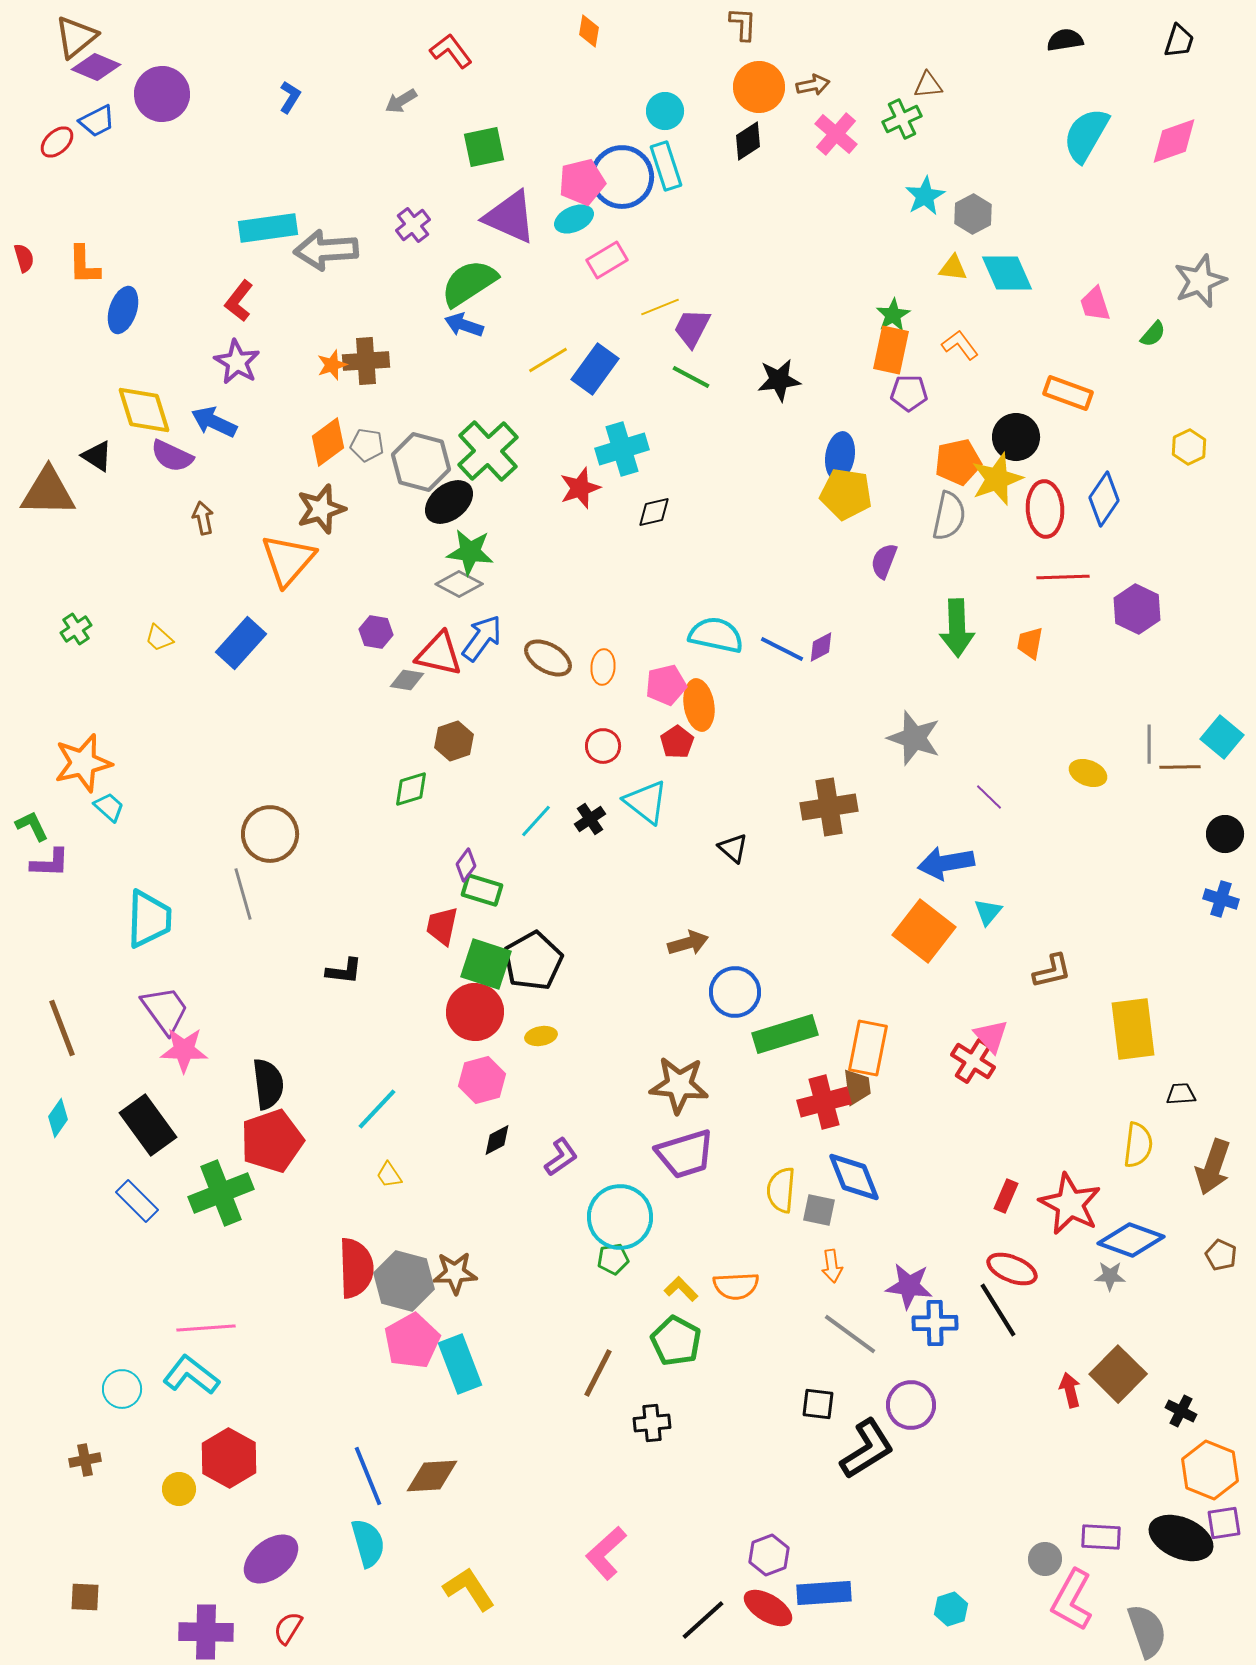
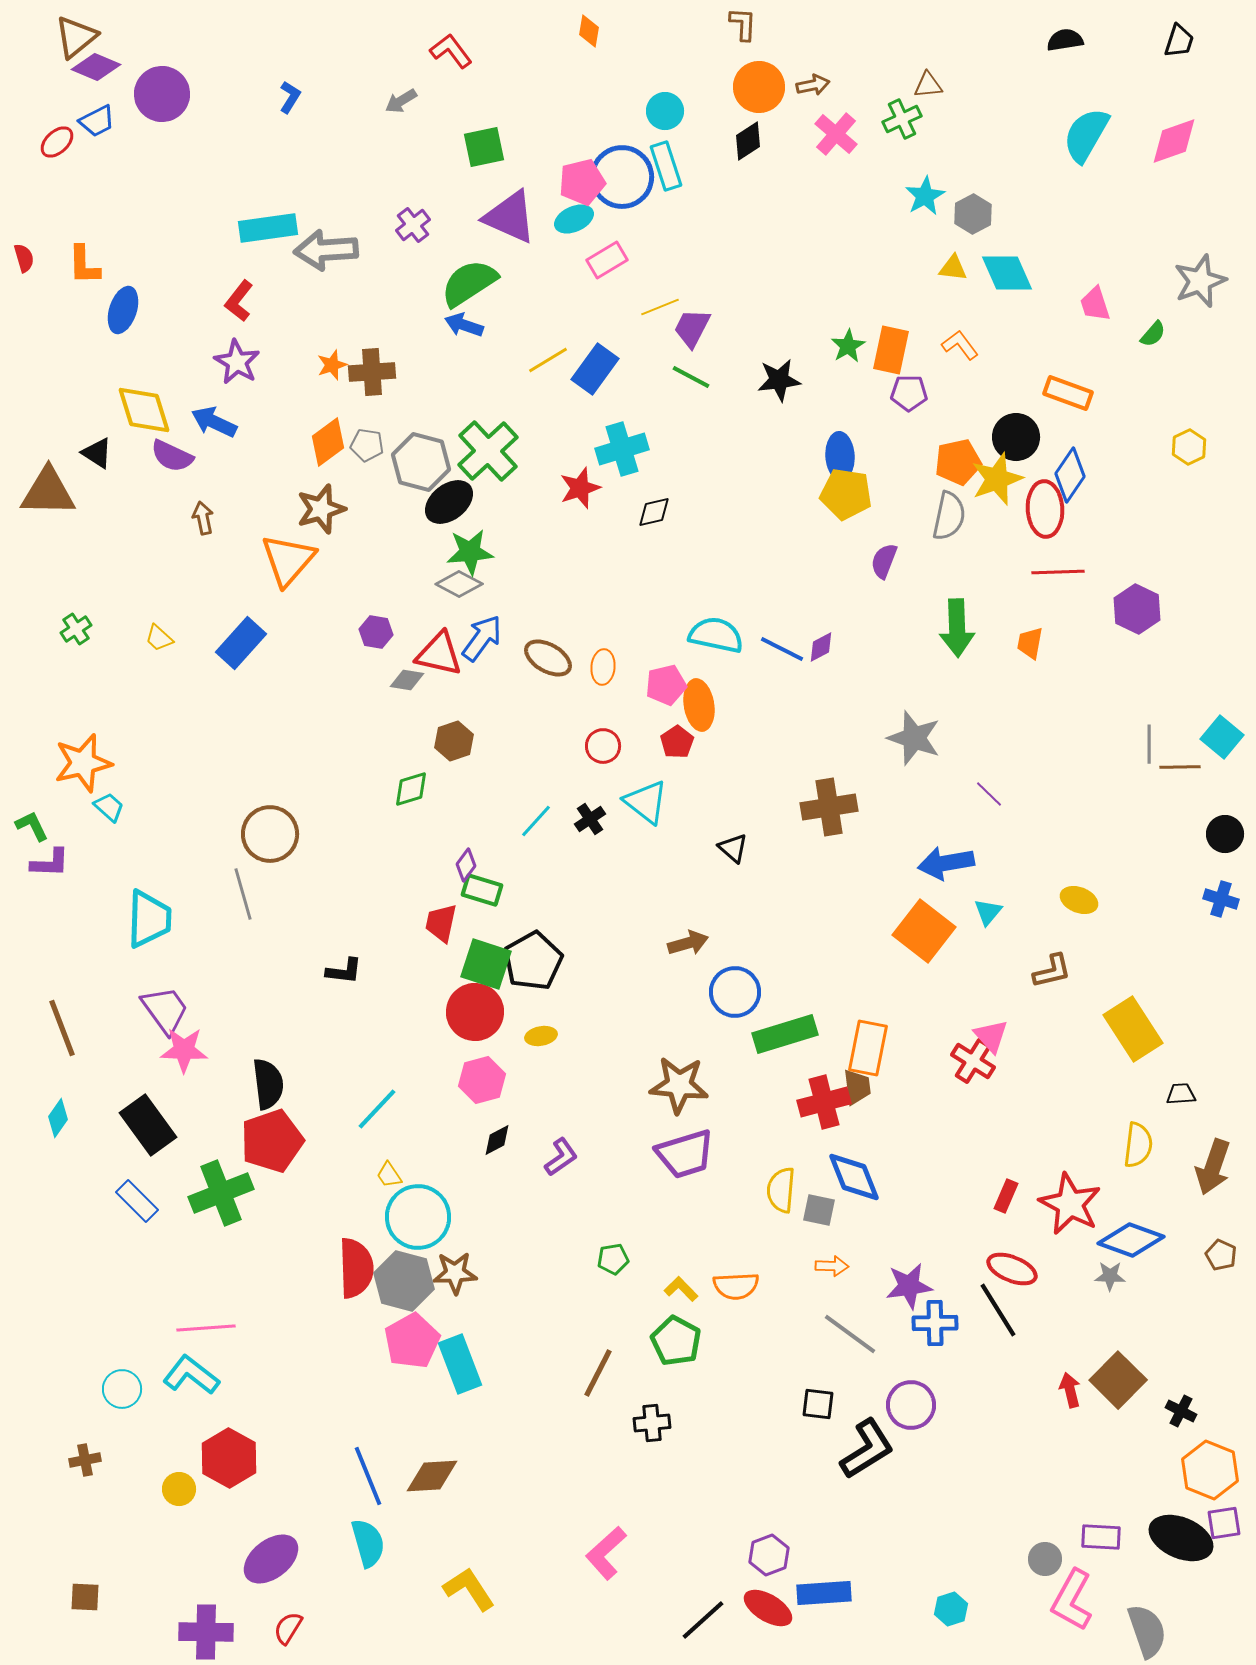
green star at (893, 315): moved 45 px left, 31 px down
brown cross at (366, 361): moved 6 px right, 11 px down
black triangle at (97, 456): moved 3 px up
blue ellipse at (840, 456): rotated 12 degrees counterclockwise
blue diamond at (1104, 499): moved 34 px left, 24 px up
green star at (470, 552): rotated 12 degrees counterclockwise
red line at (1063, 577): moved 5 px left, 5 px up
yellow ellipse at (1088, 773): moved 9 px left, 127 px down
purple line at (989, 797): moved 3 px up
red trapezoid at (442, 926): moved 1 px left, 3 px up
yellow rectangle at (1133, 1029): rotated 26 degrees counterclockwise
cyan circle at (620, 1217): moved 202 px left
orange arrow at (832, 1266): rotated 80 degrees counterclockwise
purple star at (909, 1286): rotated 15 degrees counterclockwise
brown square at (1118, 1374): moved 6 px down
